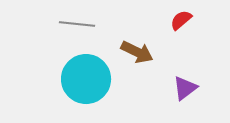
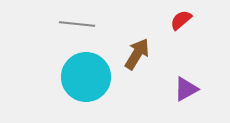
brown arrow: moved 2 px down; rotated 84 degrees counterclockwise
cyan circle: moved 2 px up
purple triangle: moved 1 px right, 1 px down; rotated 8 degrees clockwise
